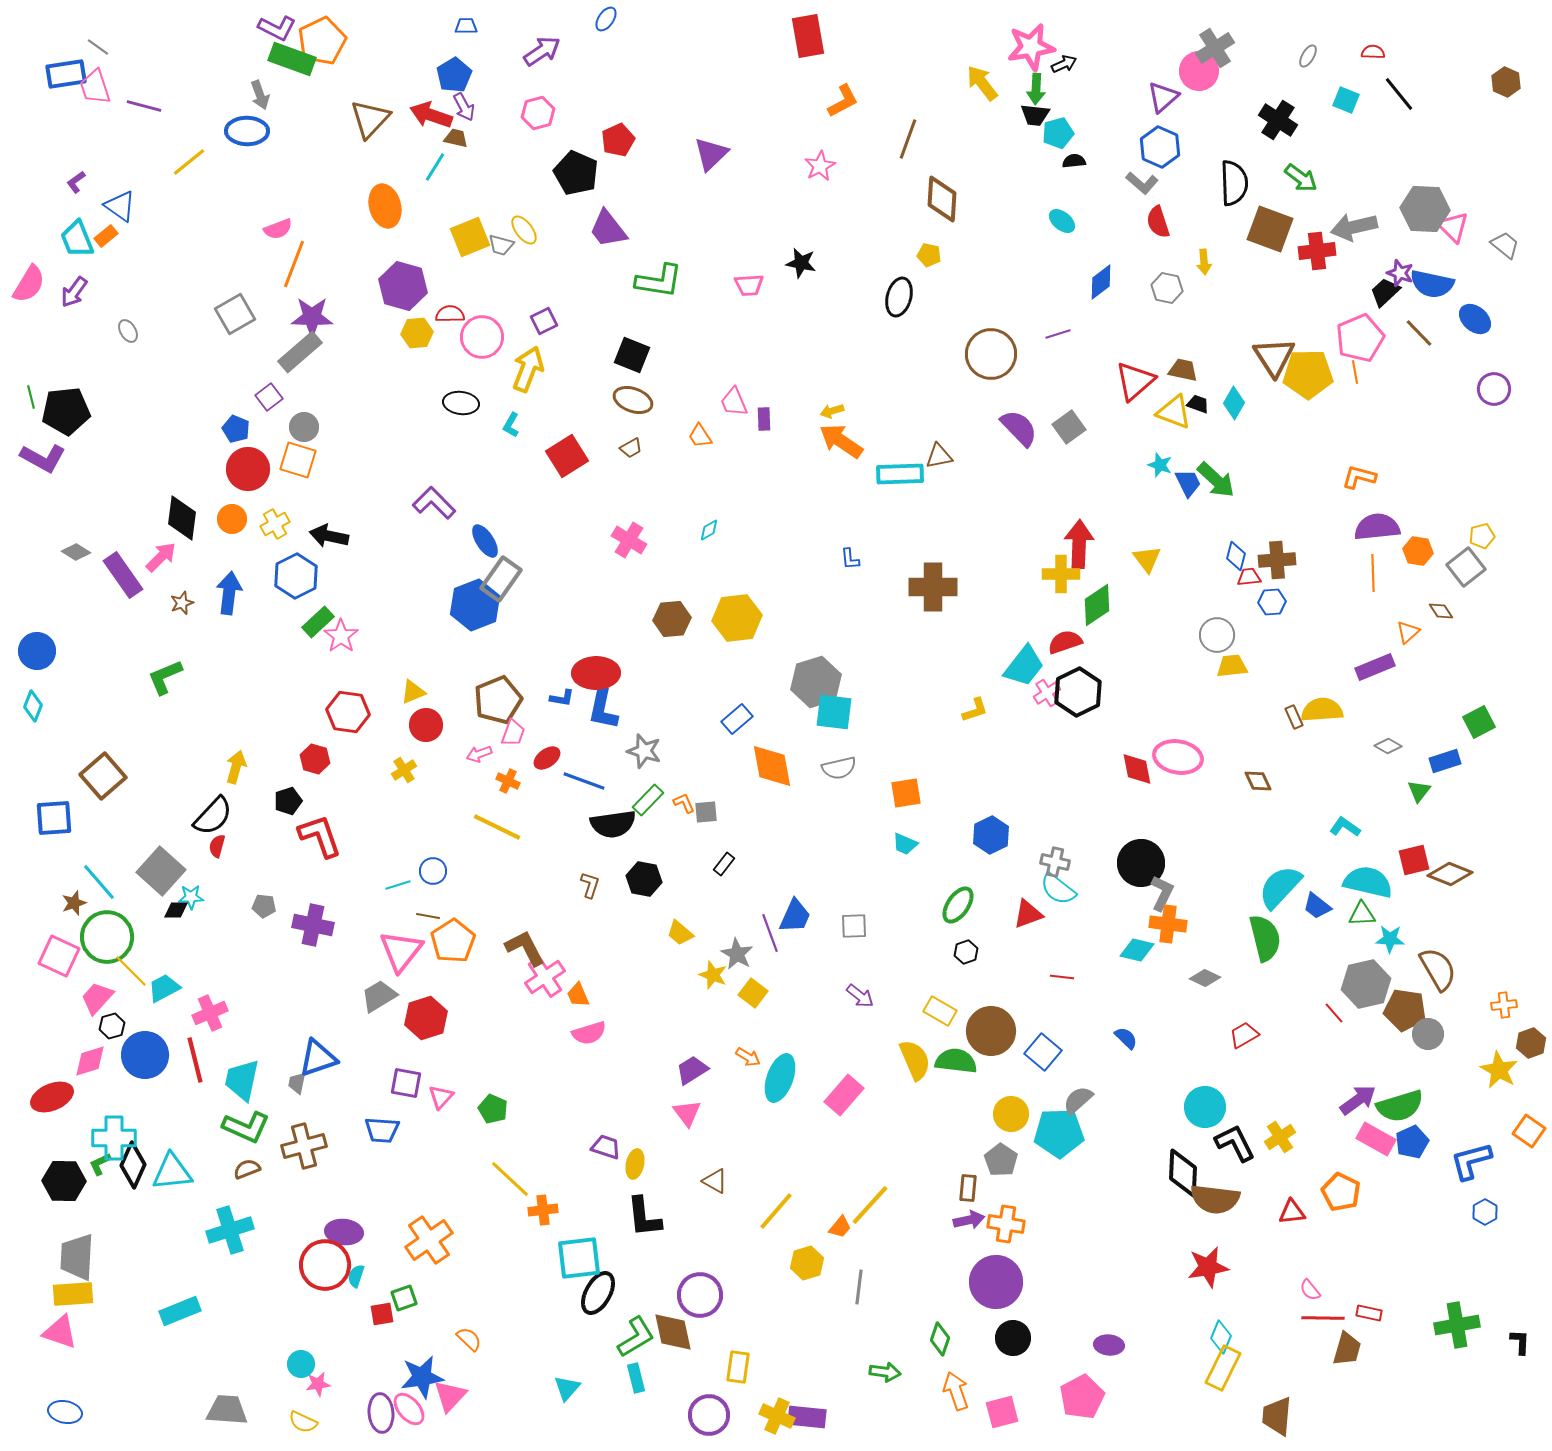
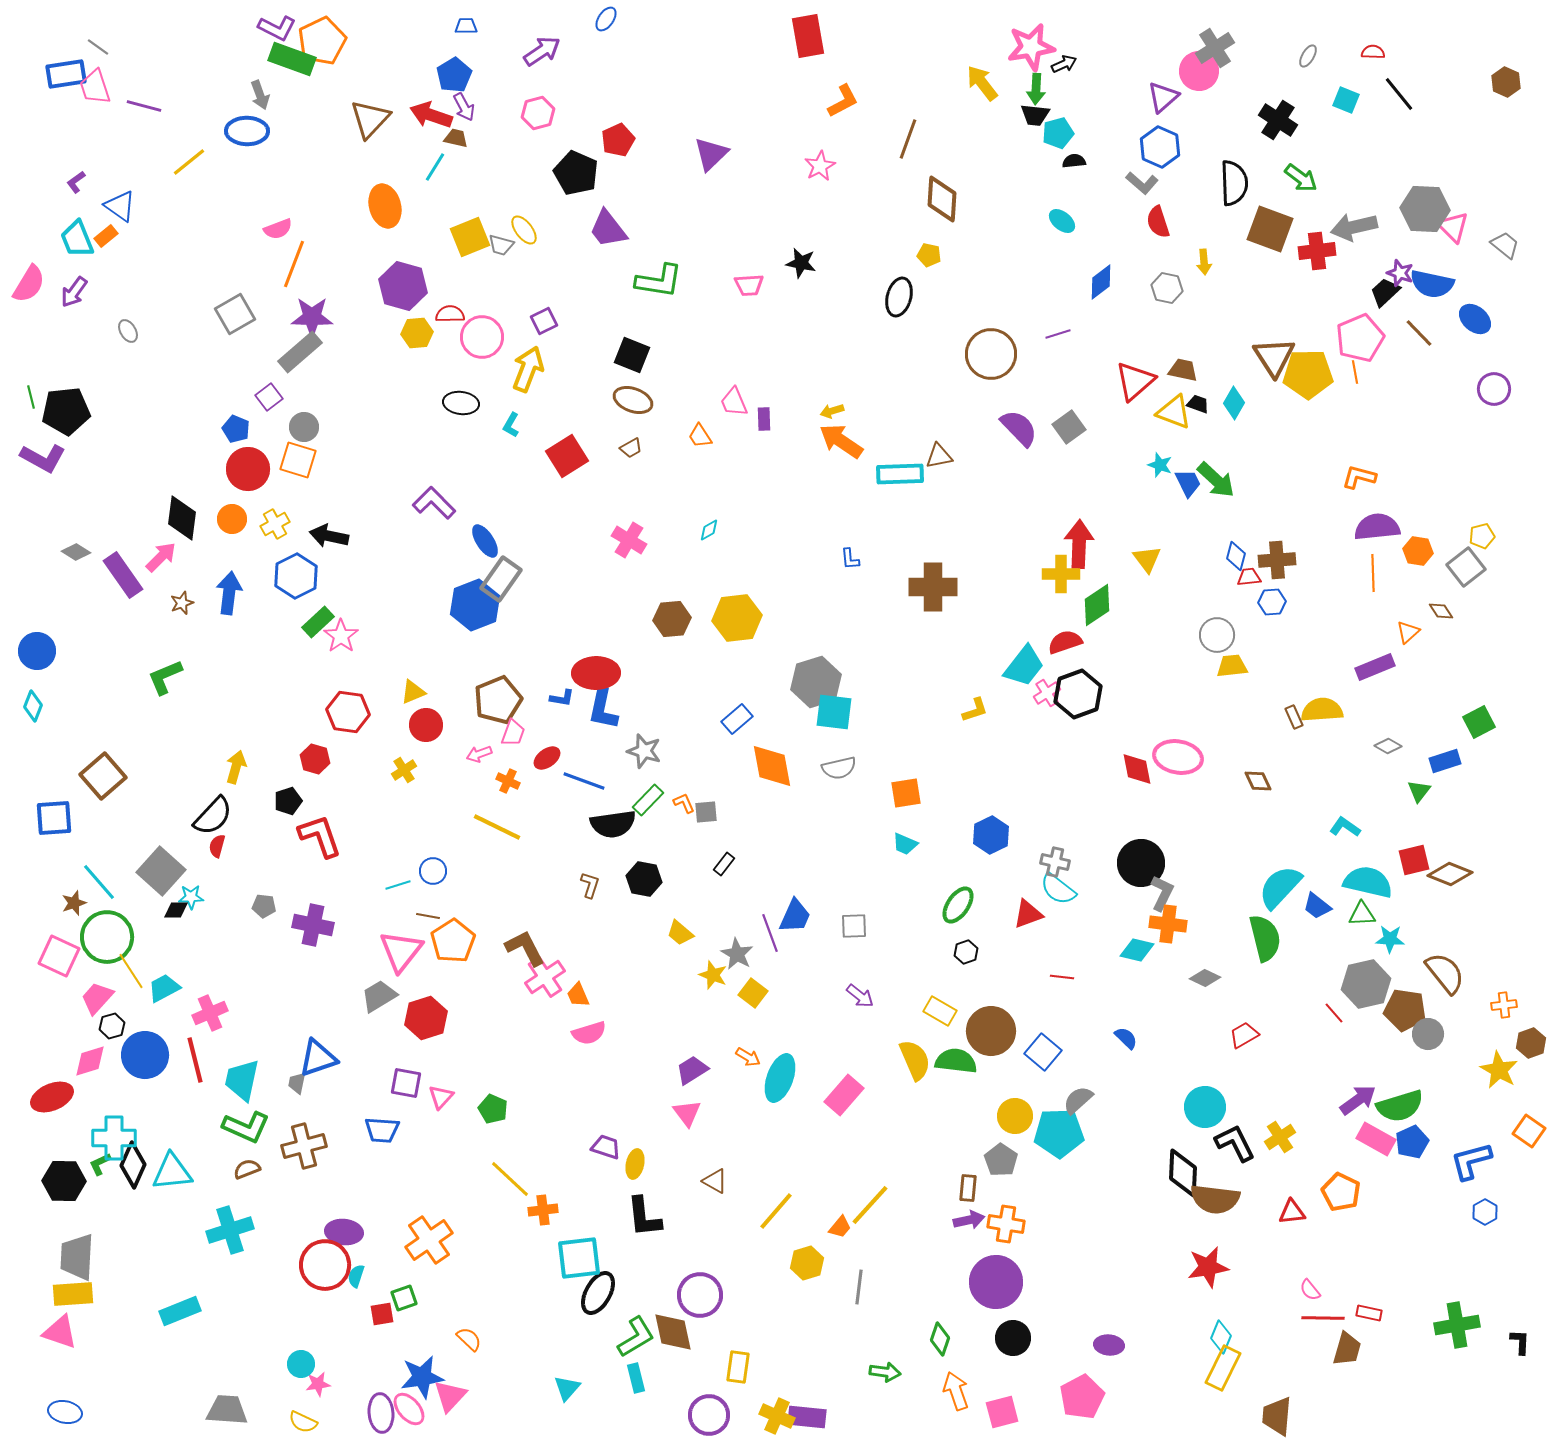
black hexagon at (1078, 692): moved 2 px down; rotated 6 degrees clockwise
brown semicircle at (1438, 969): moved 7 px right, 4 px down; rotated 9 degrees counterclockwise
yellow line at (131, 971): rotated 12 degrees clockwise
yellow circle at (1011, 1114): moved 4 px right, 2 px down
